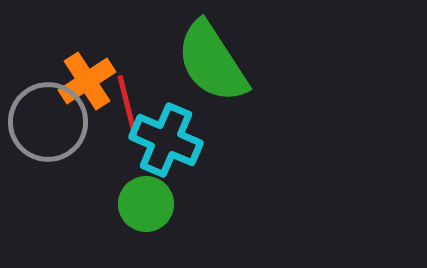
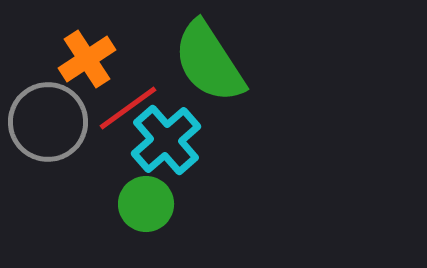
green semicircle: moved 3 px left
orange cross: moved 22 px up
red line: rotated 68 degrees clockwise
cyan cross: rotated 26 degrees clockwise
